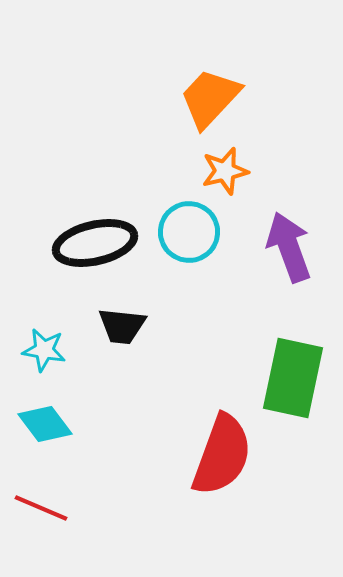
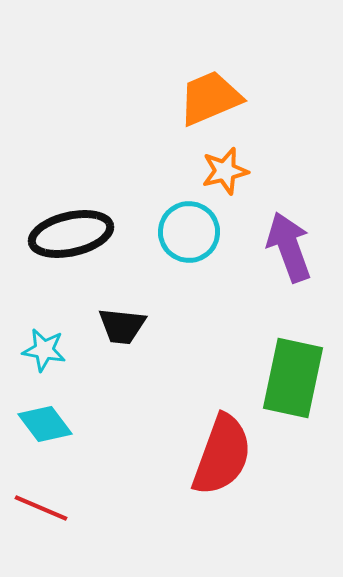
orange trapezoid: rotated 24 degrees clockwise
black ellipse: moved 24 px left, 9 px up
